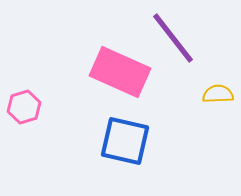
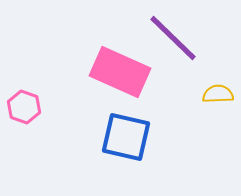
purple line: rotated 8 degrees counterclockwise
pink hexagon: rotated 24 degrees counterclockwise
blue square: moved 1 px right, 4 px up
